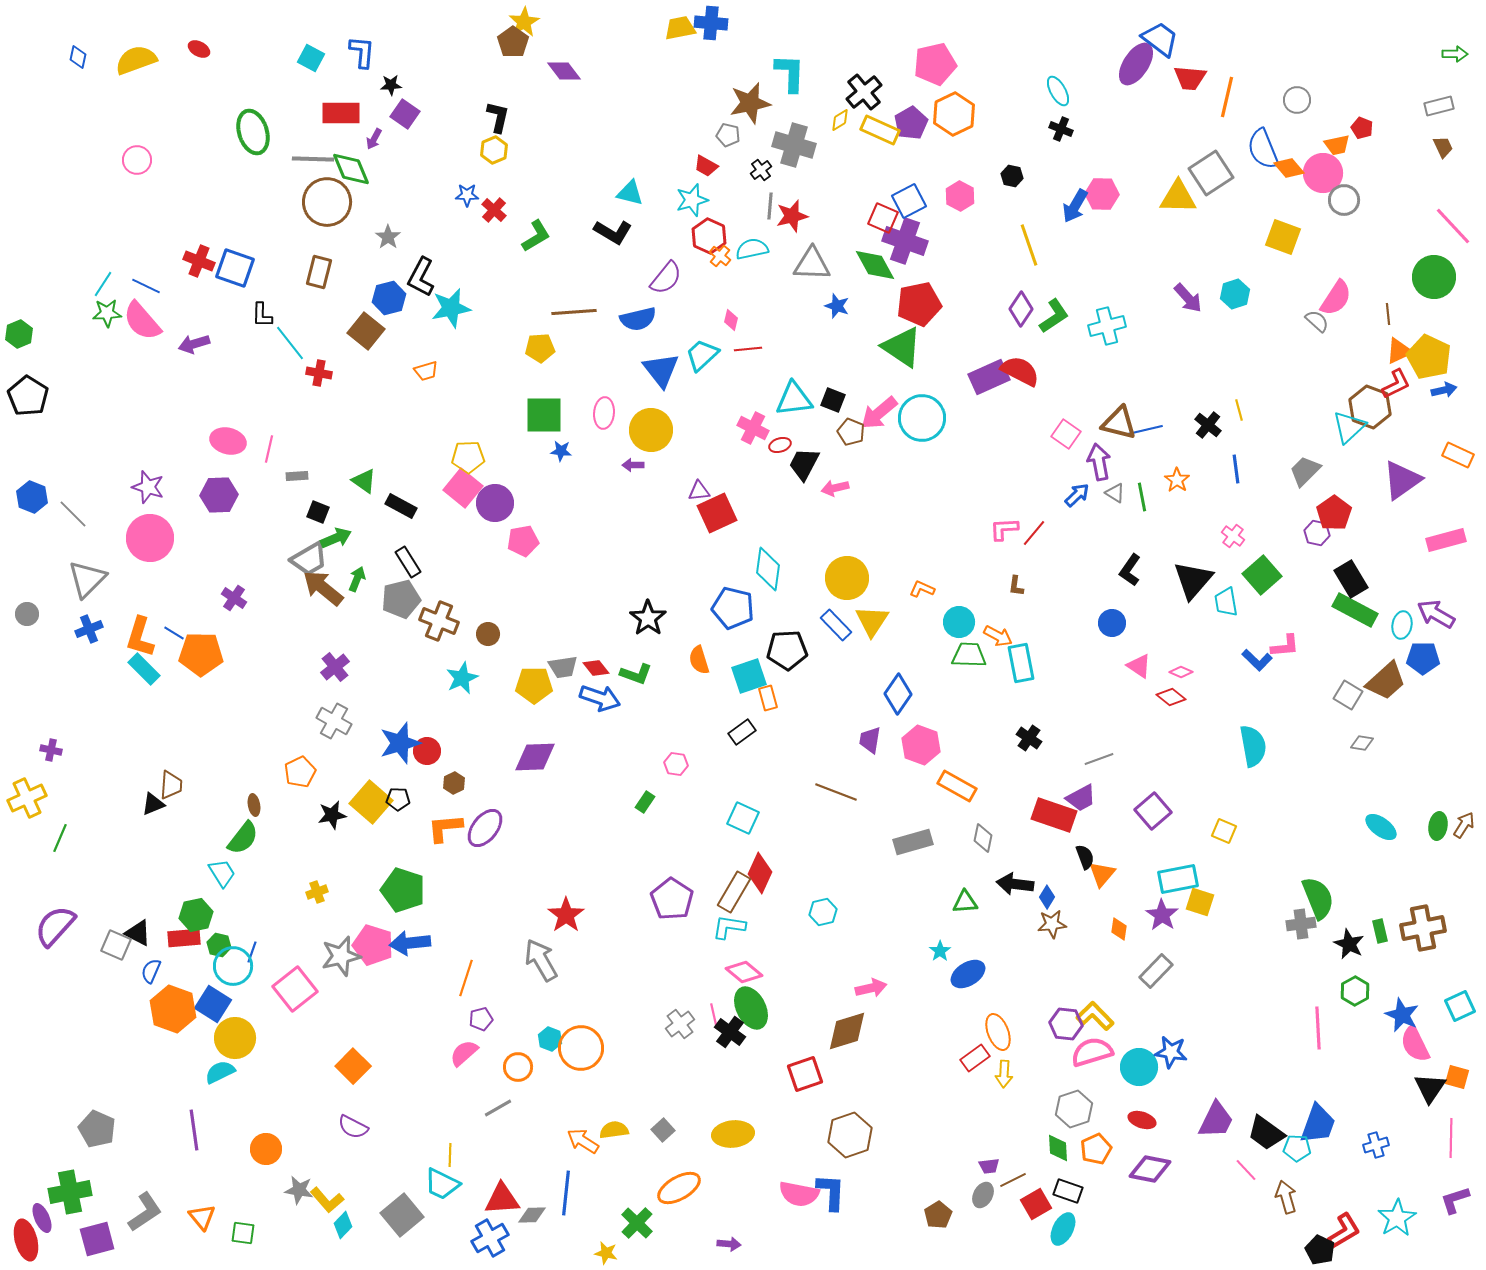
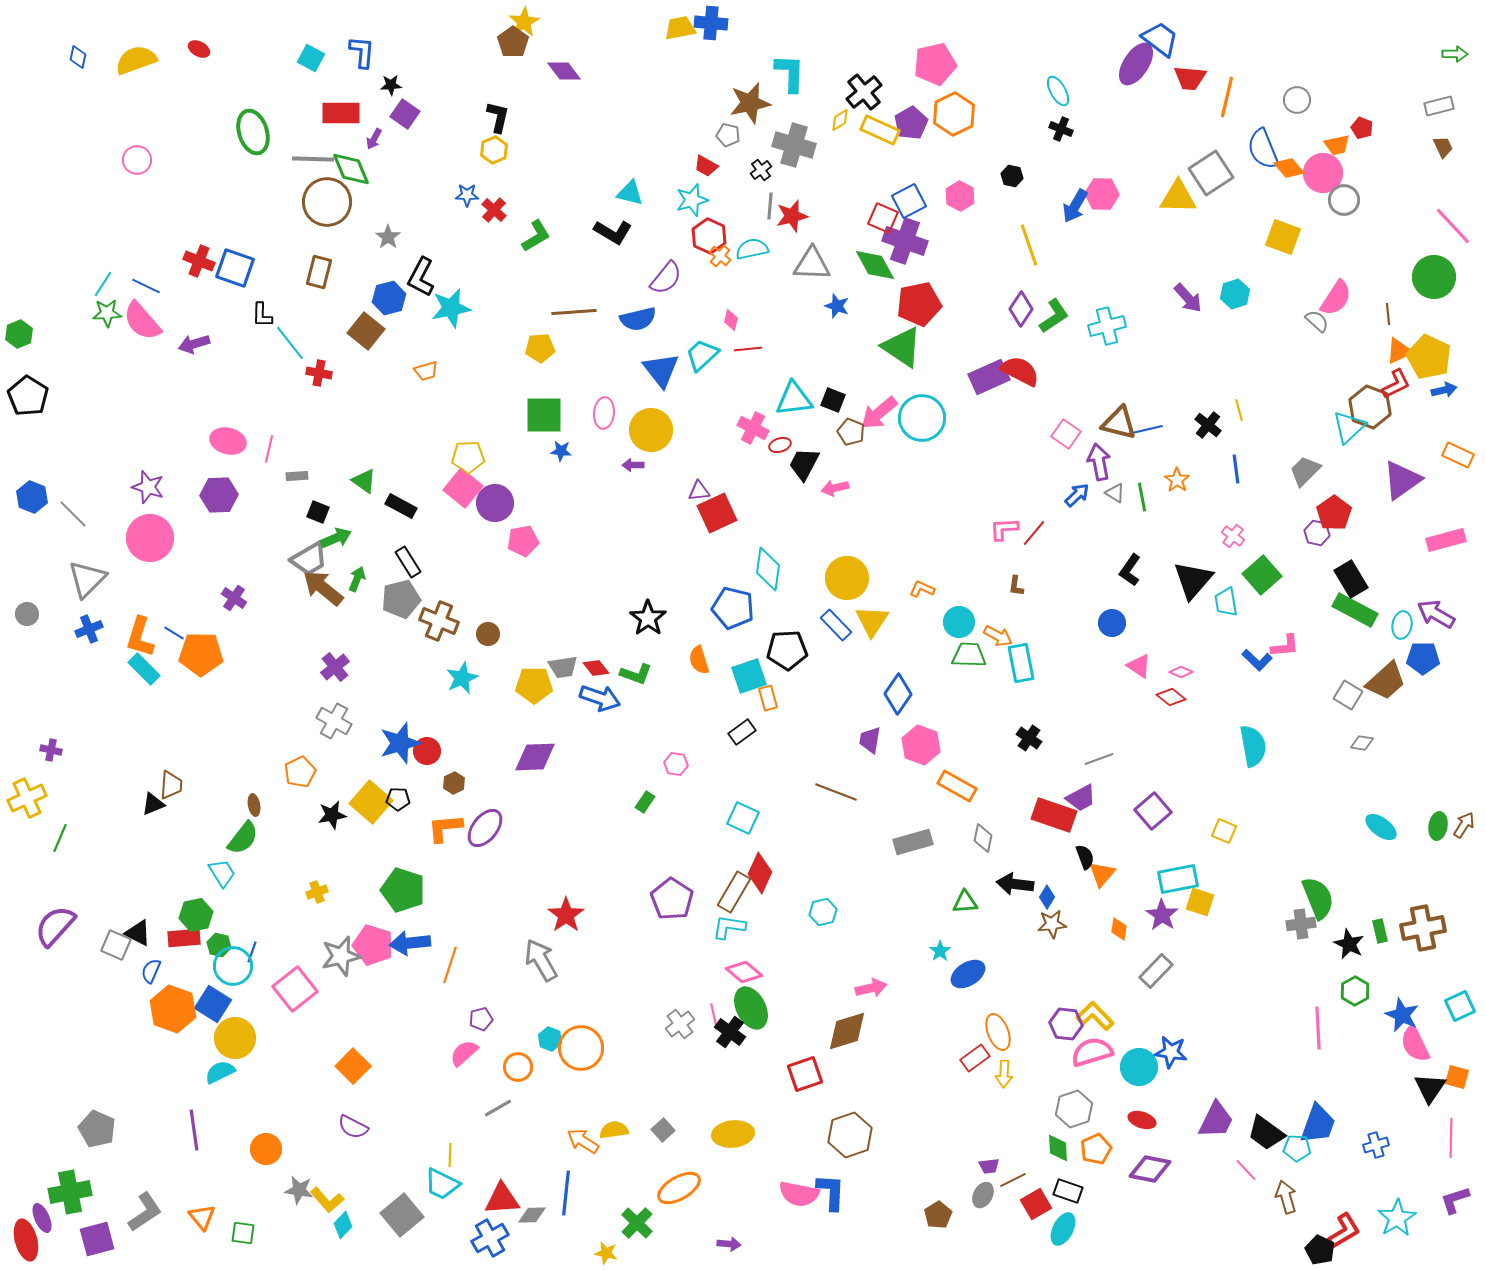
orange line at (466, 978): moved 16 px left, 13 px up
